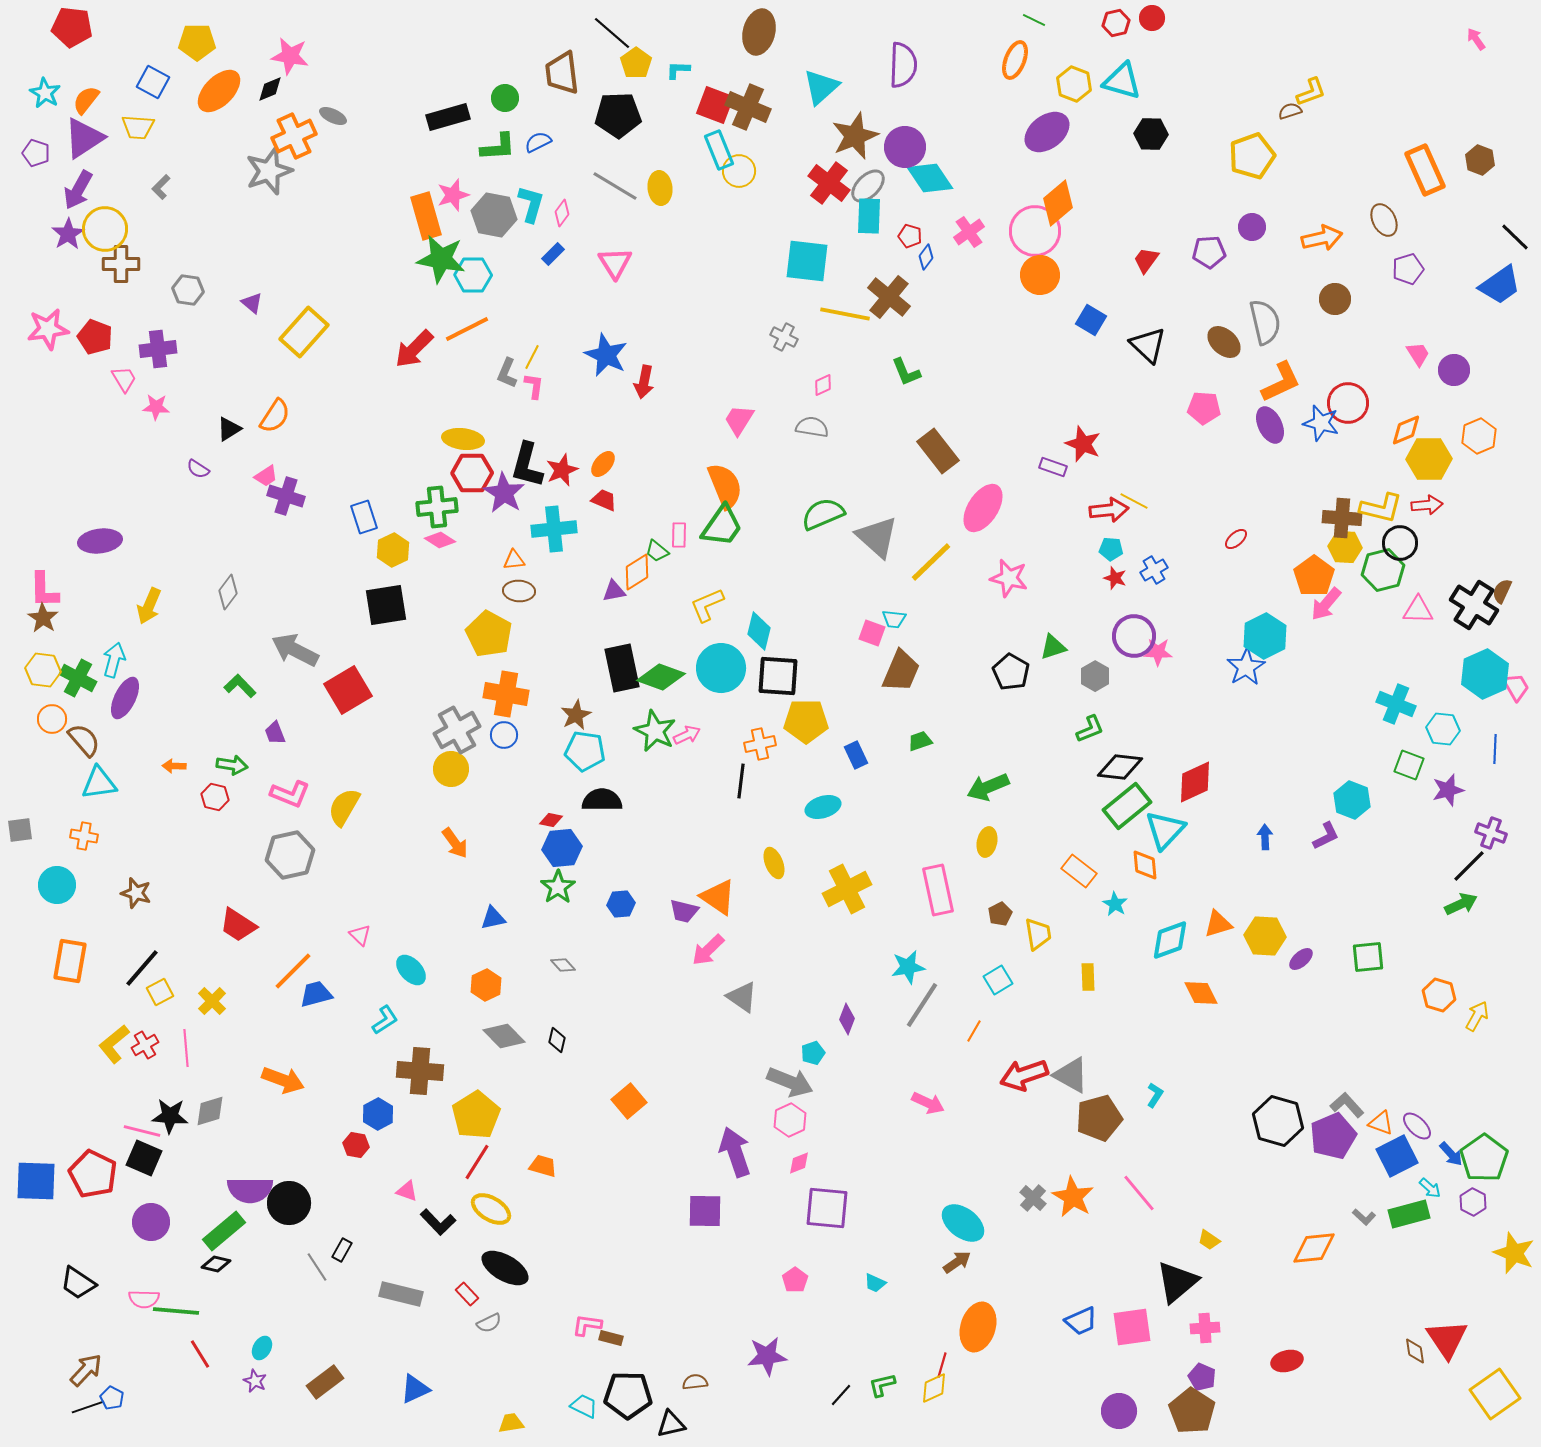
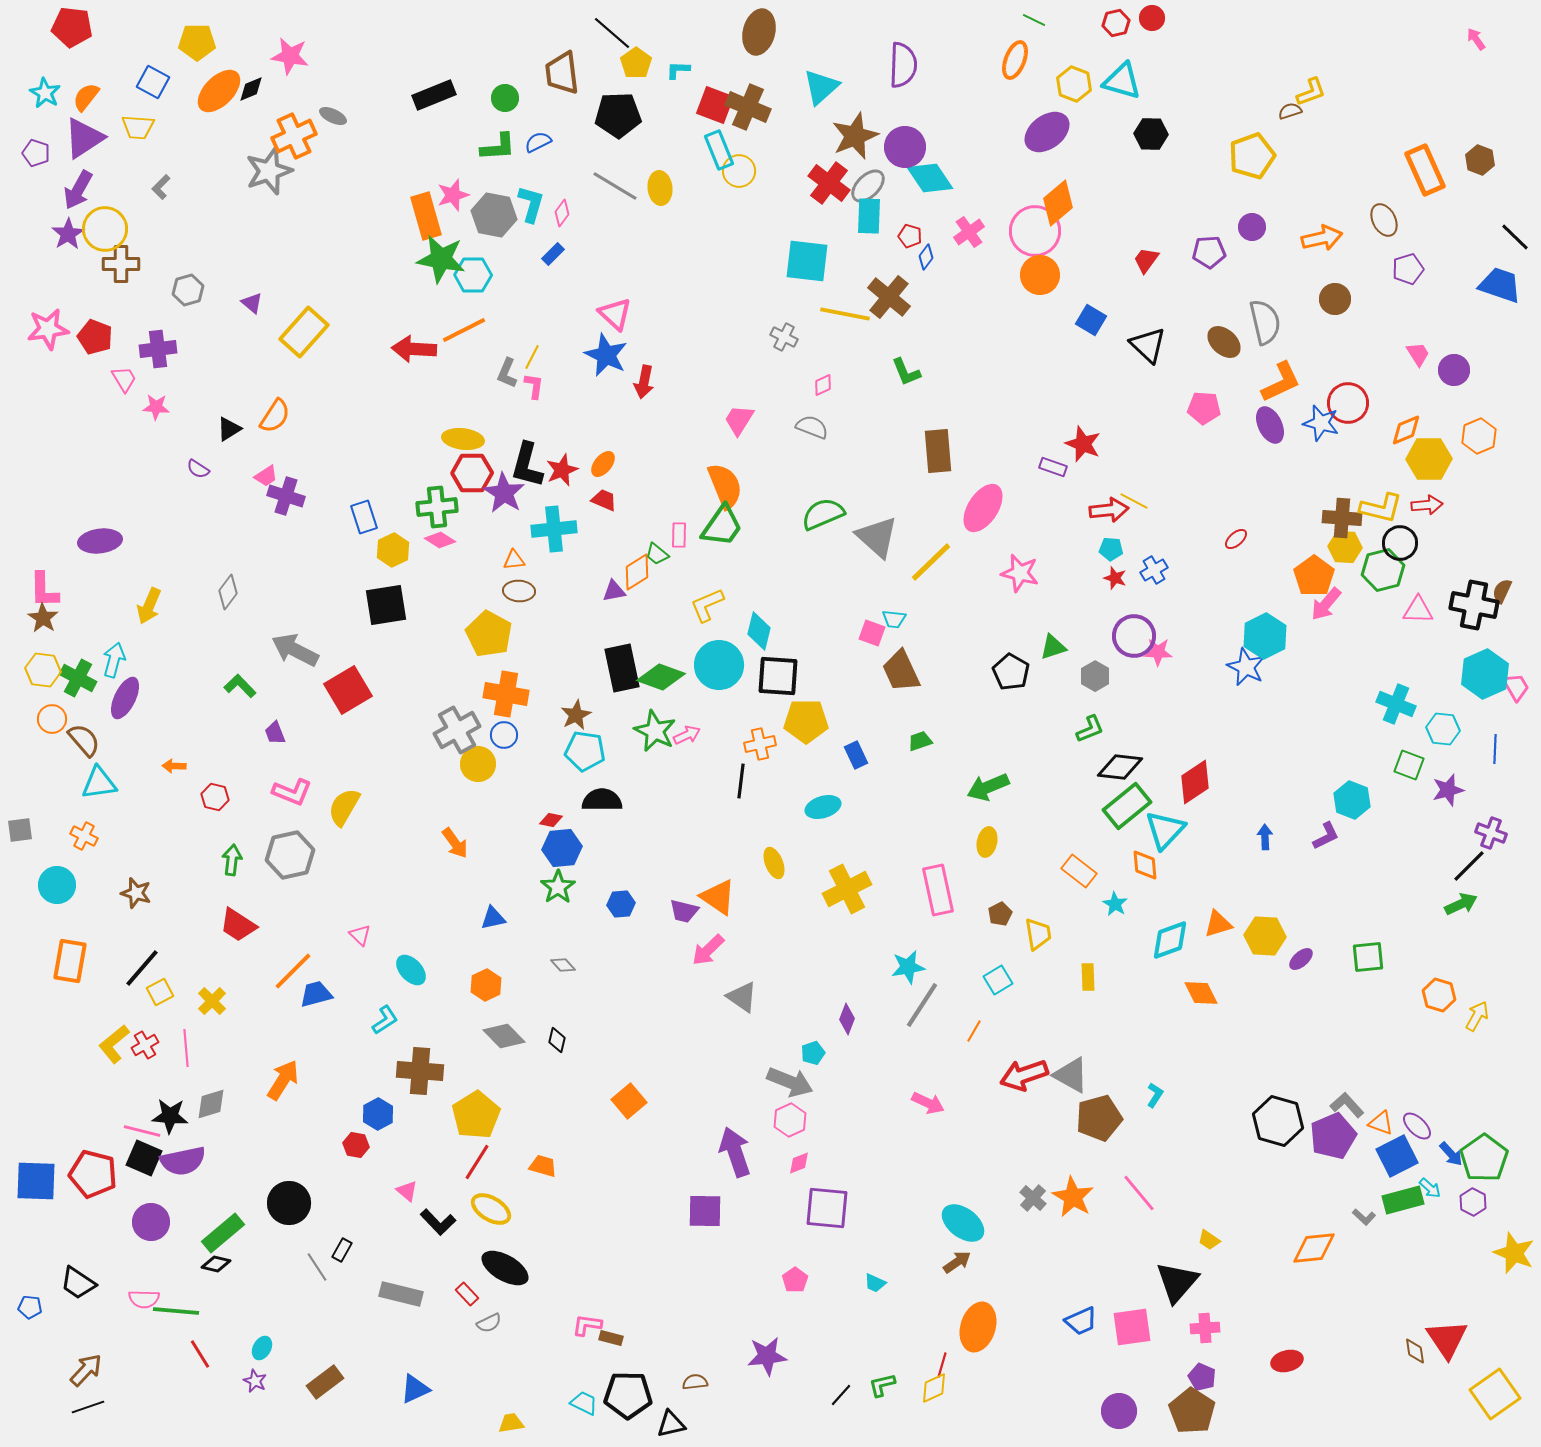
black diamond at (270, 89): moved 19 px left
orange semicircle at (86, 100): moved 3 px up
black rectangle at (448, 117): moved 14 px left, 22 px up; rotated 6 degrees counterclockwise
pink triangle at (615, 263): moved 51 px down; rotated 15 degrees counterclockwise
blue trapezoid at (1500, 285): rotated 126 degrees counterclockwise
gray hexagon at (188, 290): rotated 24 degrees counterclockwise
orange line at (467, 329): moved 3 px left, 1 px down
red arrow at (414, 349): rotated 48 degrees clockwise
gray semicircle at (812, 427): rotated 12 degrees clockwise
brown rectangle at (938, 451): rotated 33 degrees clockwise
green trapezoid at (657, 551): moved 3 px down
pink star at (1009, 578): moved 11 px right, 5 px up
black cross at (1474, 605): rotated 21 degrees counterclockwise
blue star at (1246, 667): rotated 15 degrees counterclockwise
cyan circle at (721, 668): moved 2 px left, 3 px up
brown trapezoid at (901, 671): rotated 132 degrees clockwise
green arrow at (232, 765): moved 95 px down; rotated 92 degrees counterclockwise
yellow circle at (451, 769): moved 27 px right, 5 px up
red diamond at (1195, 782): rotated 9 degrees counterclockwise
pink L-shape at (290, 794): moved 2 px right, 2 px up
orange cross at (84, 836): rotated 16 degrees clockwise
orange arrow at (283, 1080): rotated 78 degrees counterclockwise
gray diamond at (210, 1111): moved 1 px right, 7 px up
red pentagon at (93, 1174): rotated 12 degrees counterclockwise
purple semicircle at (250, 1190): moved 67 px left, 29 px up; rotated 12 degrees counterclockwise
pink triangle at (407, 1191): rotated 20 degrees clockwise
green rectangle at (1409, 1214): moved 6 px left, 14 px up
green rectangle at (224, 1231): moved 1 px left, 2 px down
black triangle at (1177, 1282): rotated 9 degrees counterclockwise
blue pentagon at (112, 1398): moved 82 px left, 91 px up; rotated 20 degrees counterclockwise
cyan trapezoid at (584, 1406): moved 3 px up
